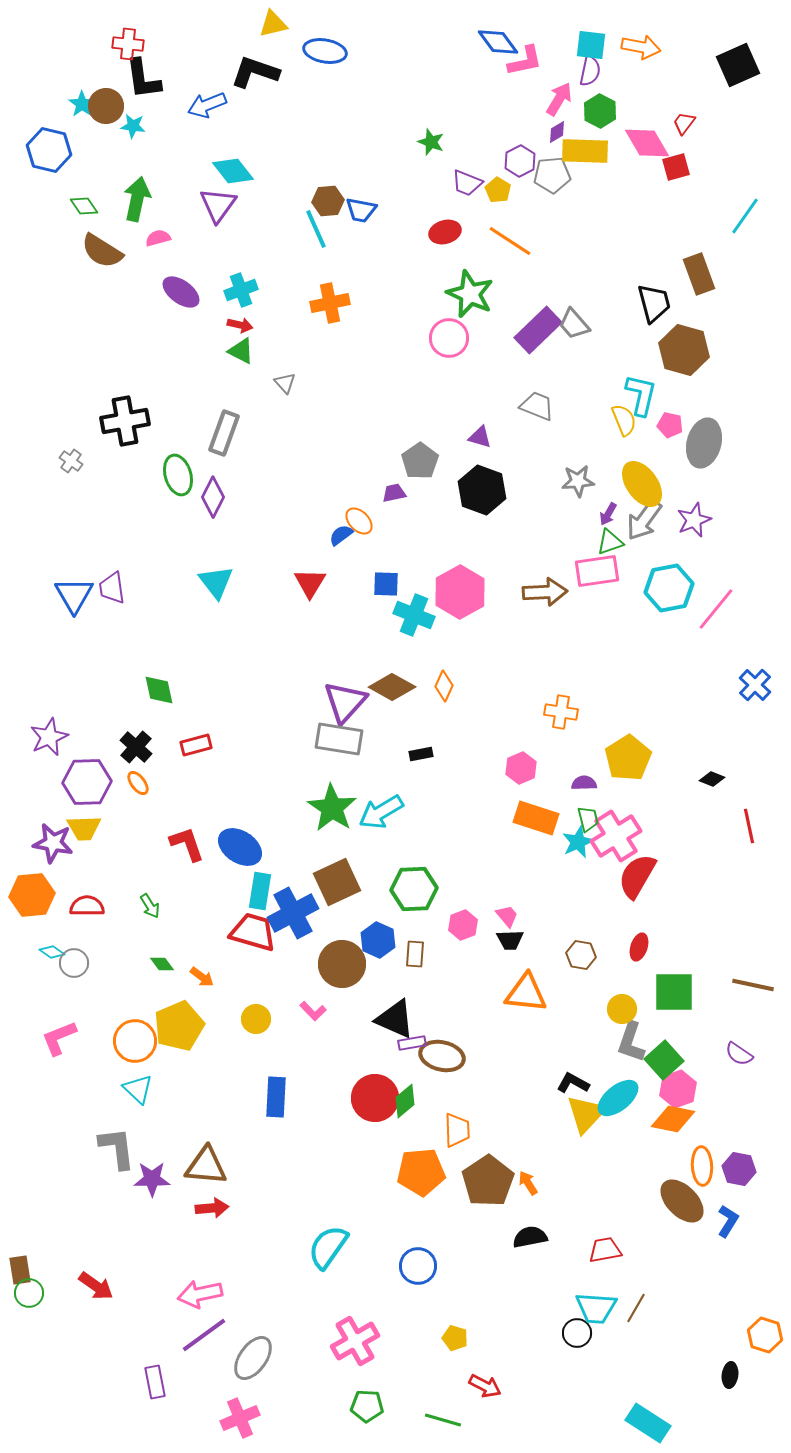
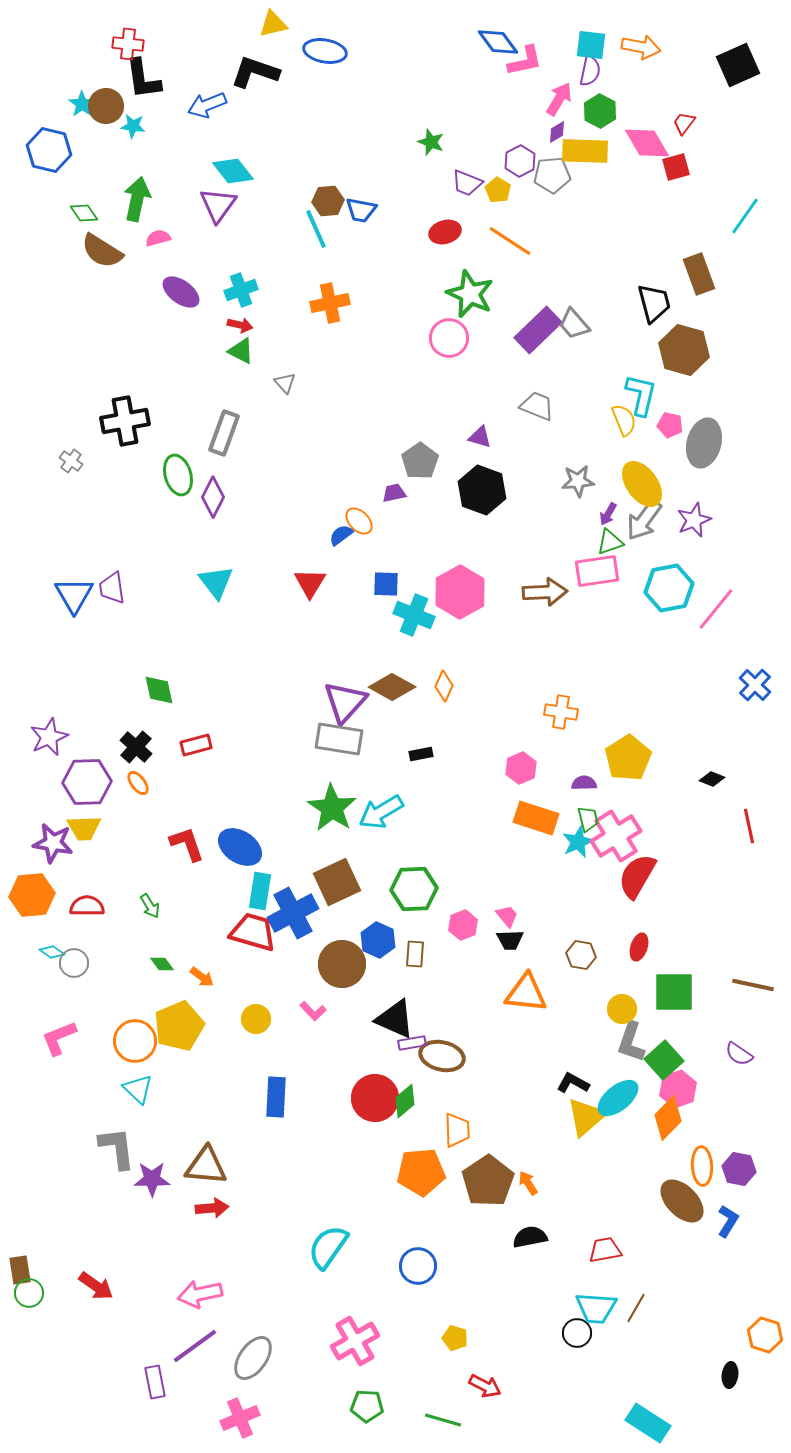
green diamond at (84, 206): moved 7 px down
yellow triangle at (586, 1114): moved 3 px down; rotated 6 degrees clockwise
orange diamond at (673, 1119): moved 5 px left, 1 px up; rotated 57 degrees counterclockwise
purple line at (204, 1335): moved 9 px left, 11 px down
